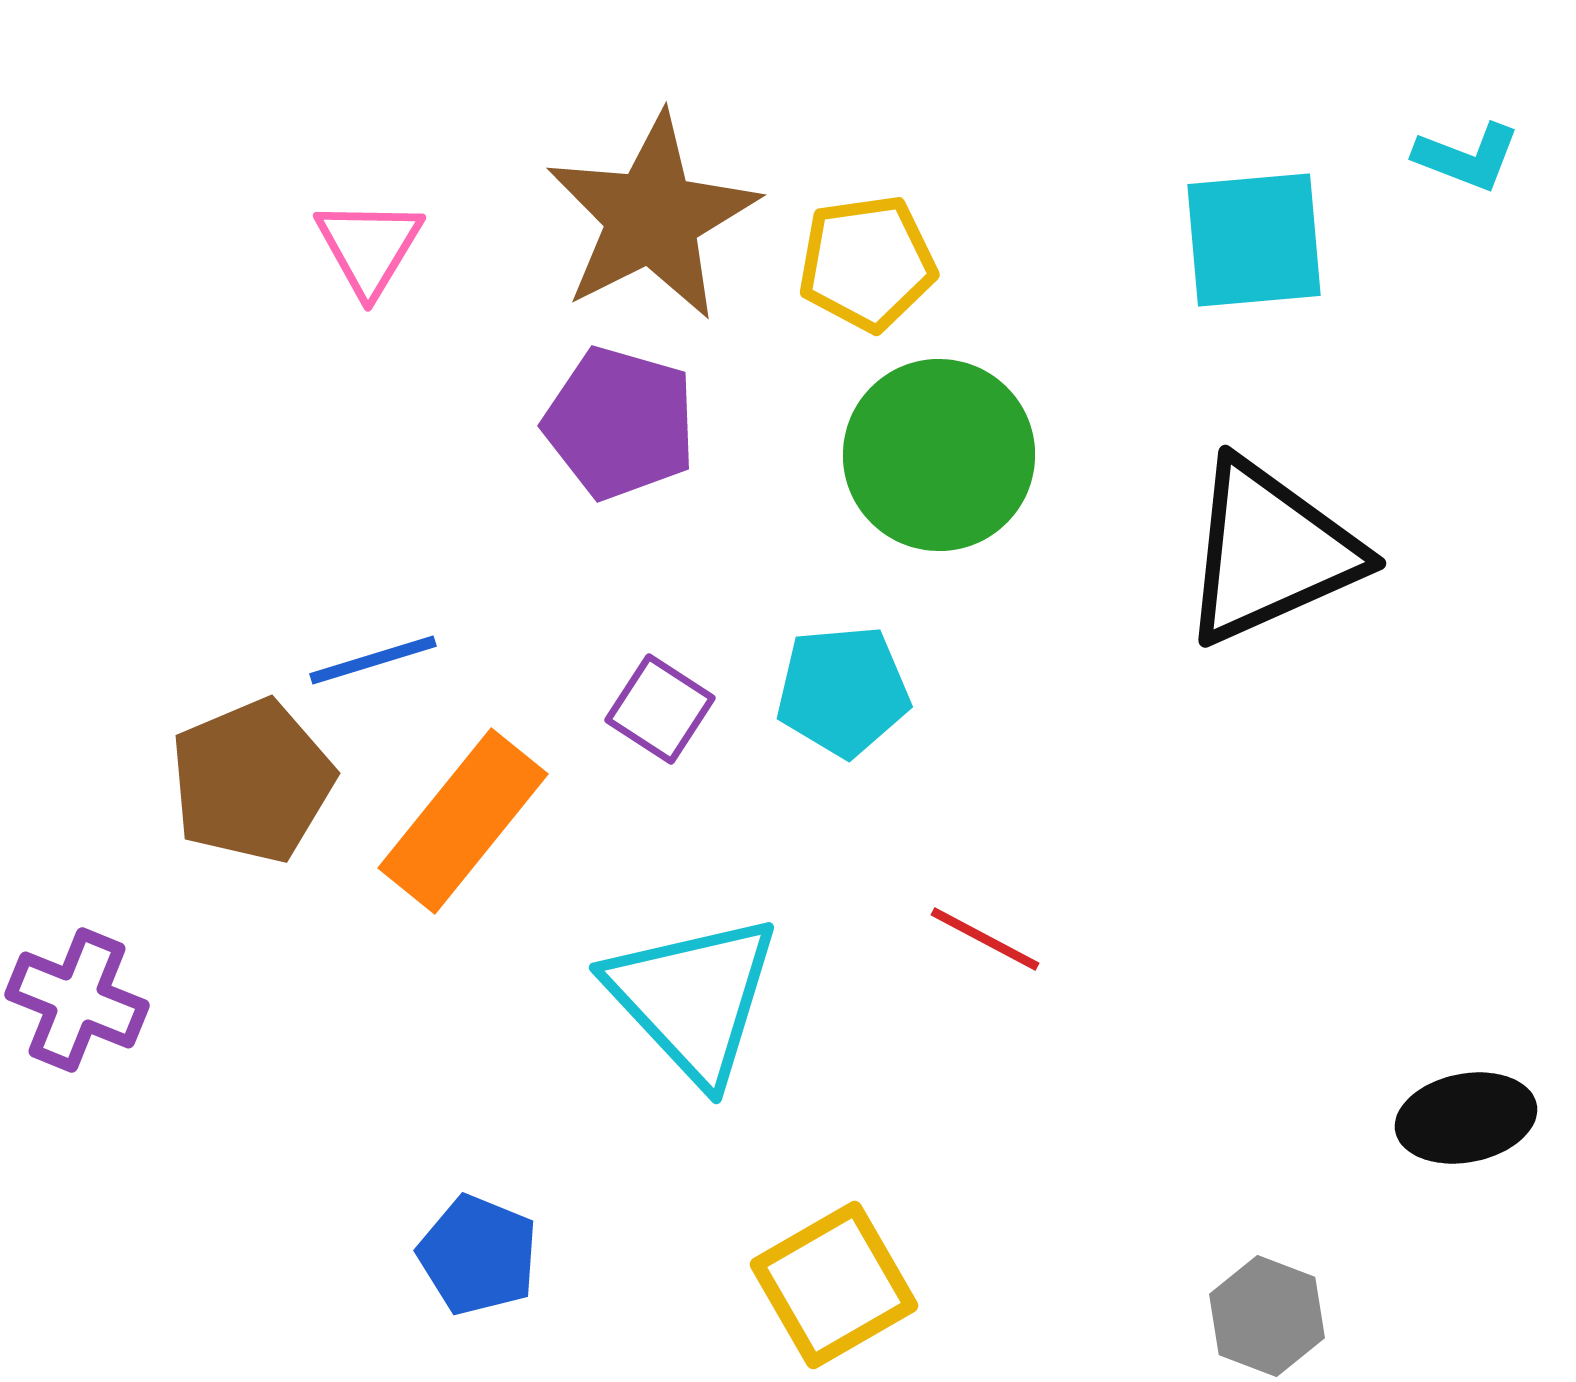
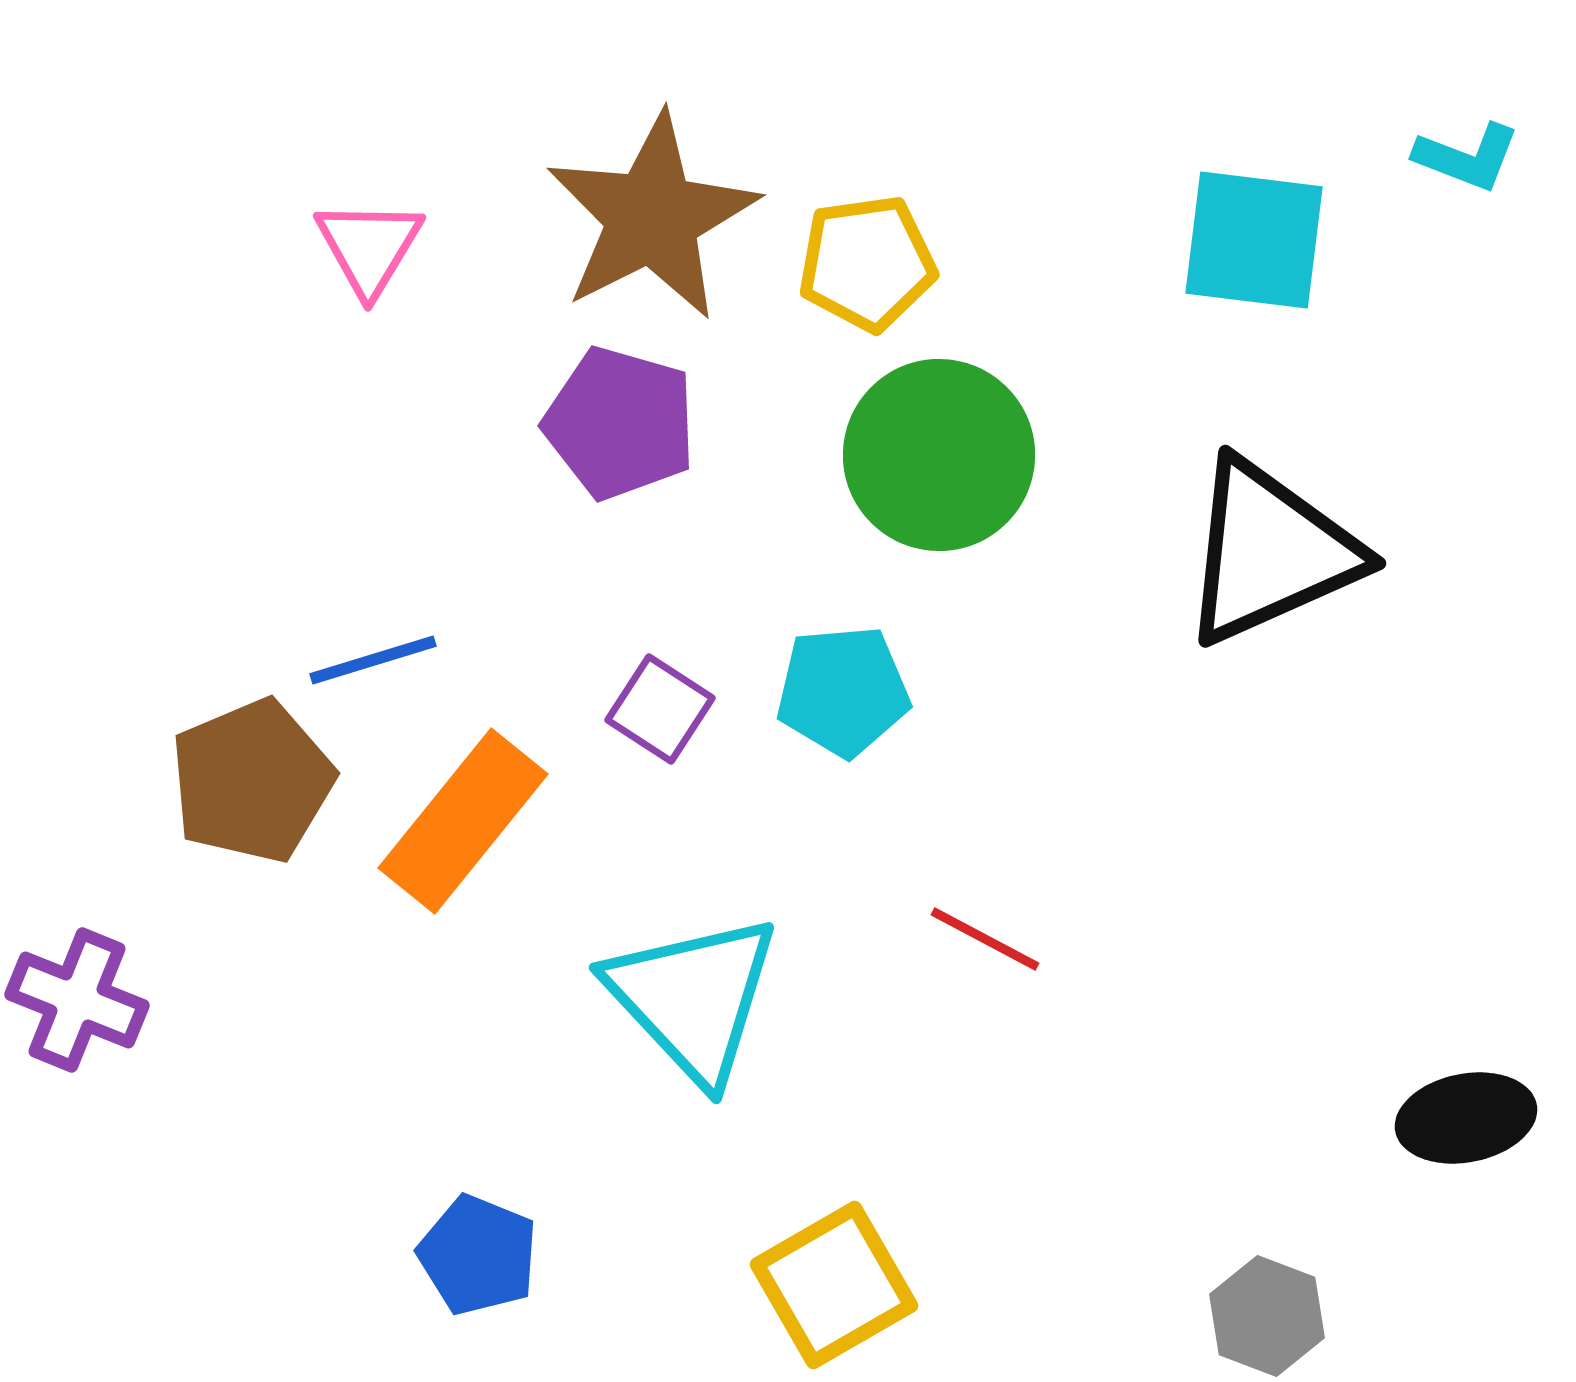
cyan square: rotated 12 degrees clockwise
